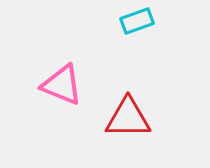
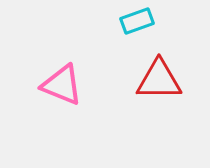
red triangle: moved 31 px right, 38 px up
